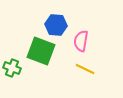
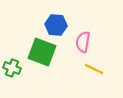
pink semicircle: moved 2 px right, 1 px down
green square: moved 1 px right, 1 px down
yellow line: moved 9 px right
